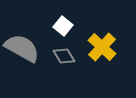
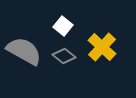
gray semicircle: moved 2 px right, 3 px down
gray diamond: rotated 20 degrees counterclockwise
